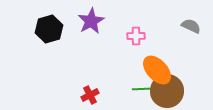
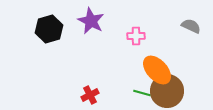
purple star: rotated 16 degrees counterclockwise
green line: moved 1 px right, 4 px down; rotated 18 degrees clockwise
